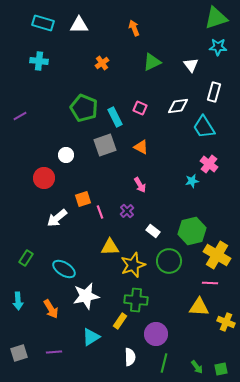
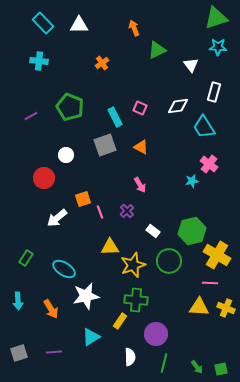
cyan rectangle at (43, 23): rotated 30 degrees clockwise
green triangle at (152, 62): moved 5 px right, 12 px up
green pentagon at (84, 108): moved 14 px left, 1 px up
purple line at (20, 116): moved 11 px right
yellow cross at (226, 322): moved 14 px up
